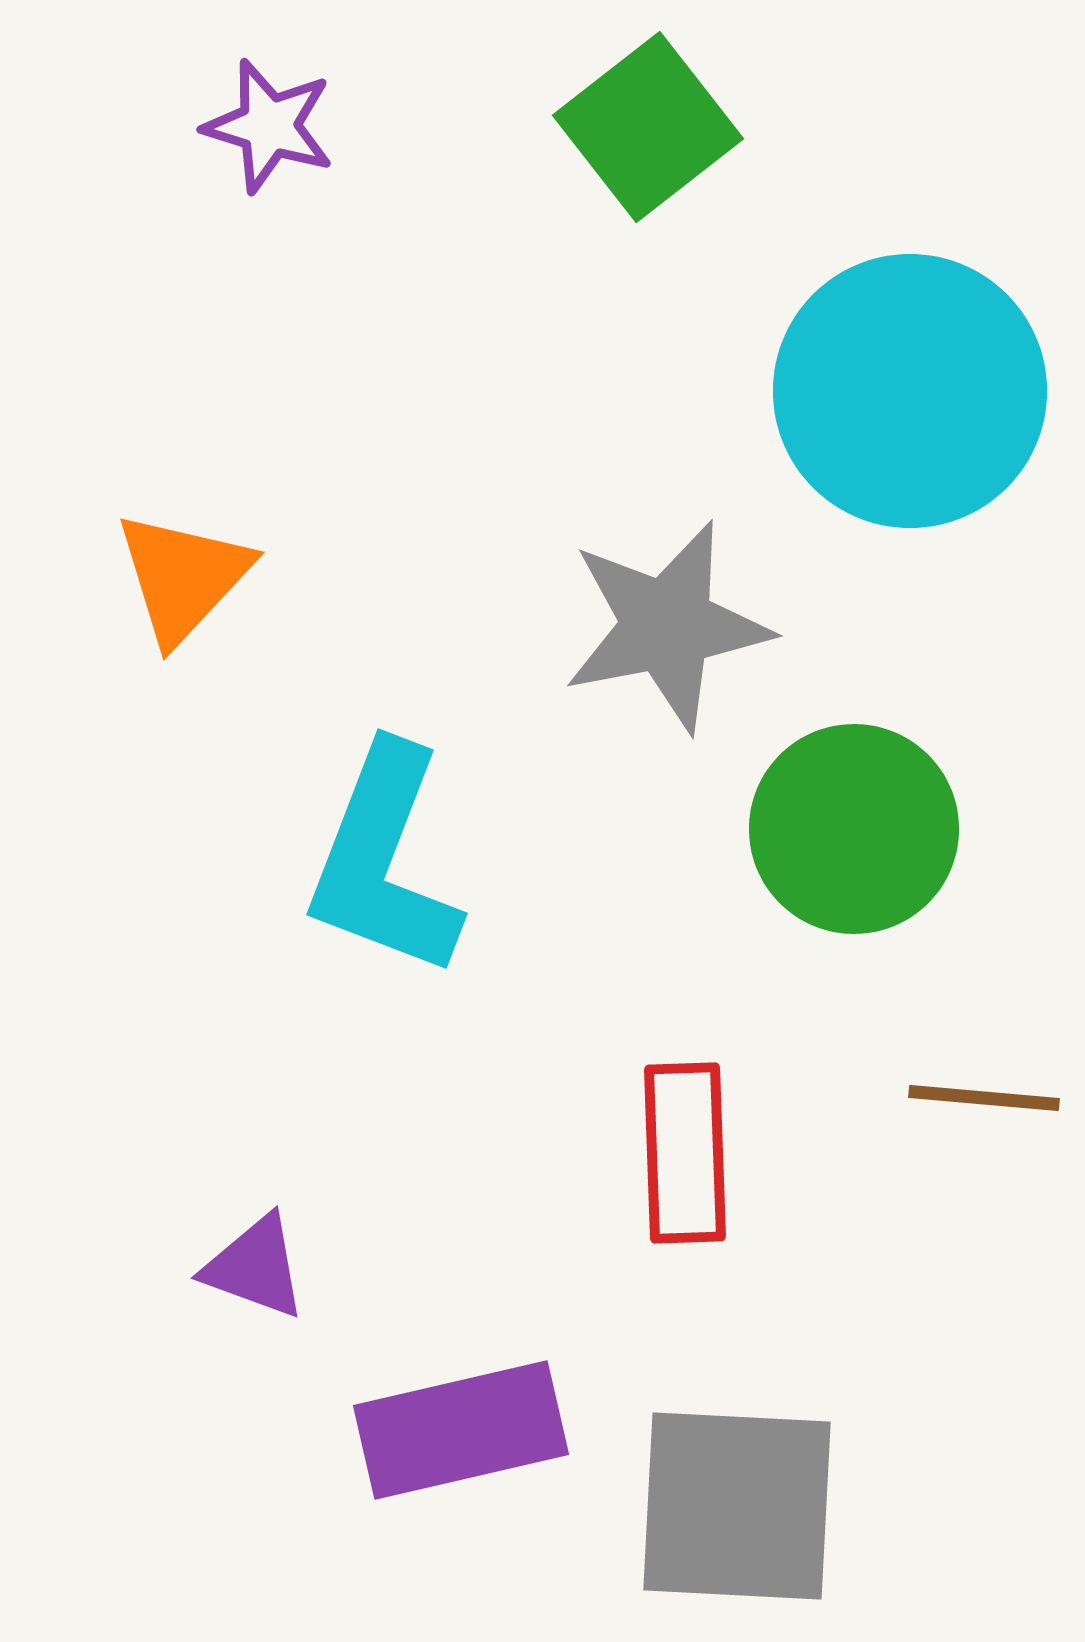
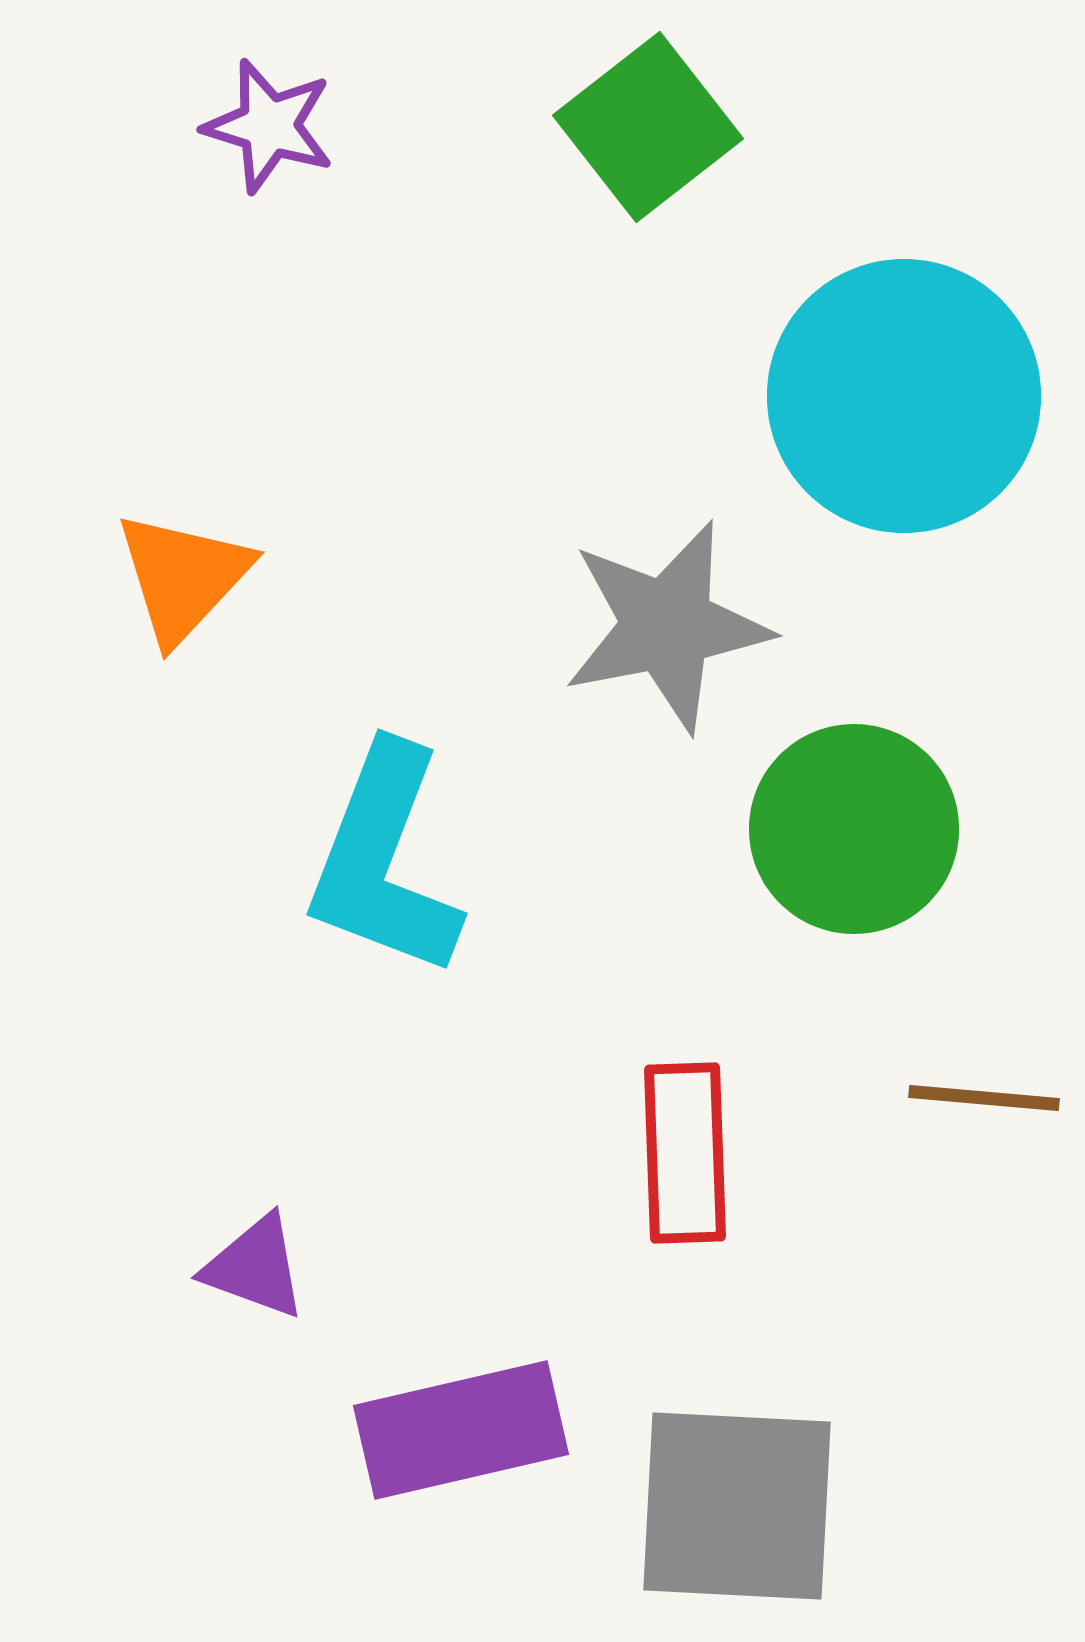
cyan circle: moved 6 px left, 5 px down
